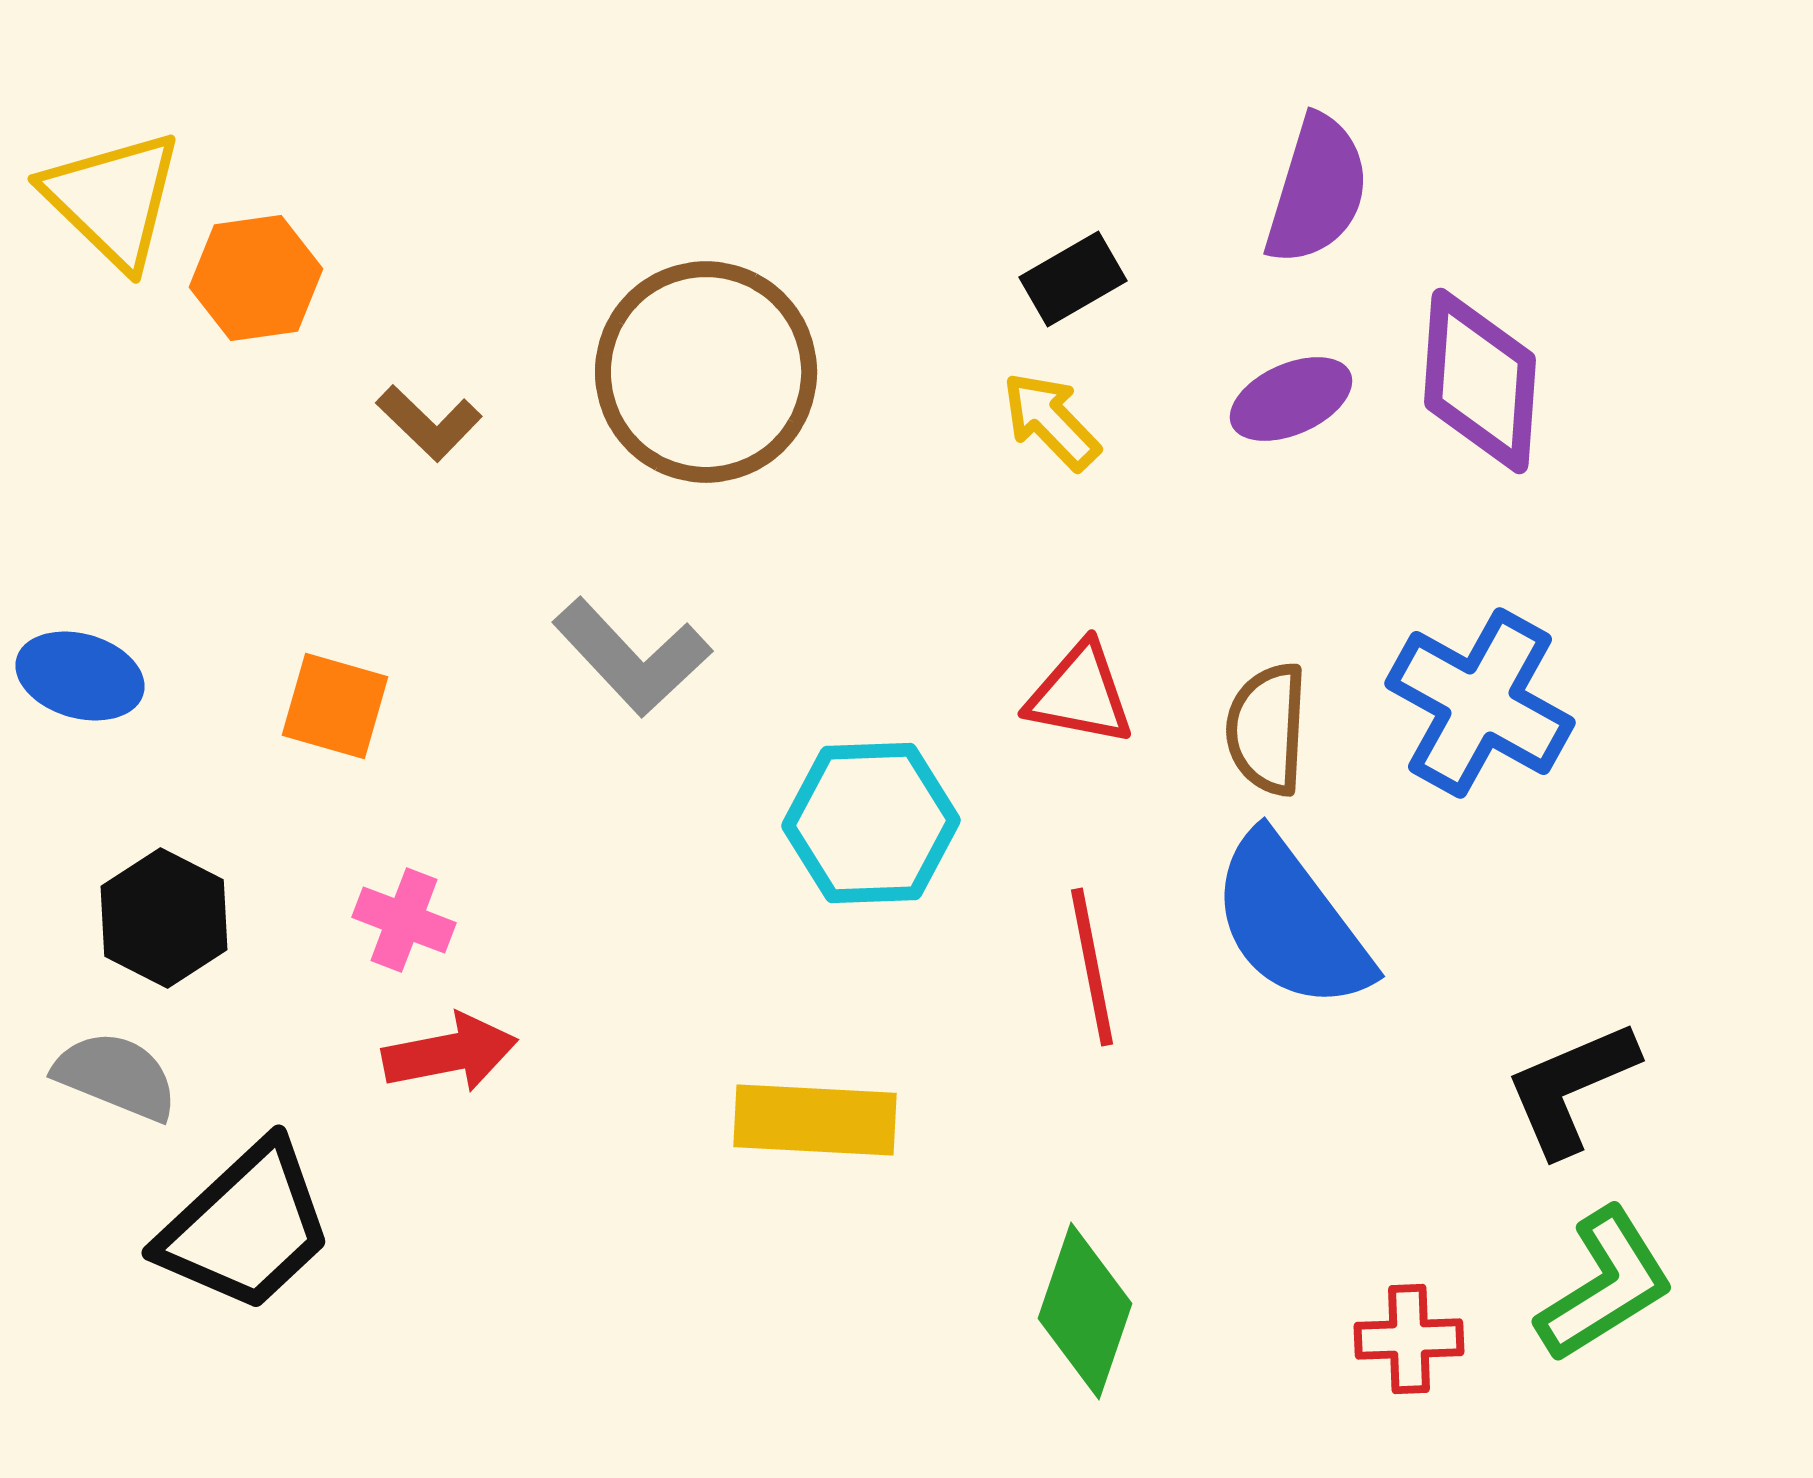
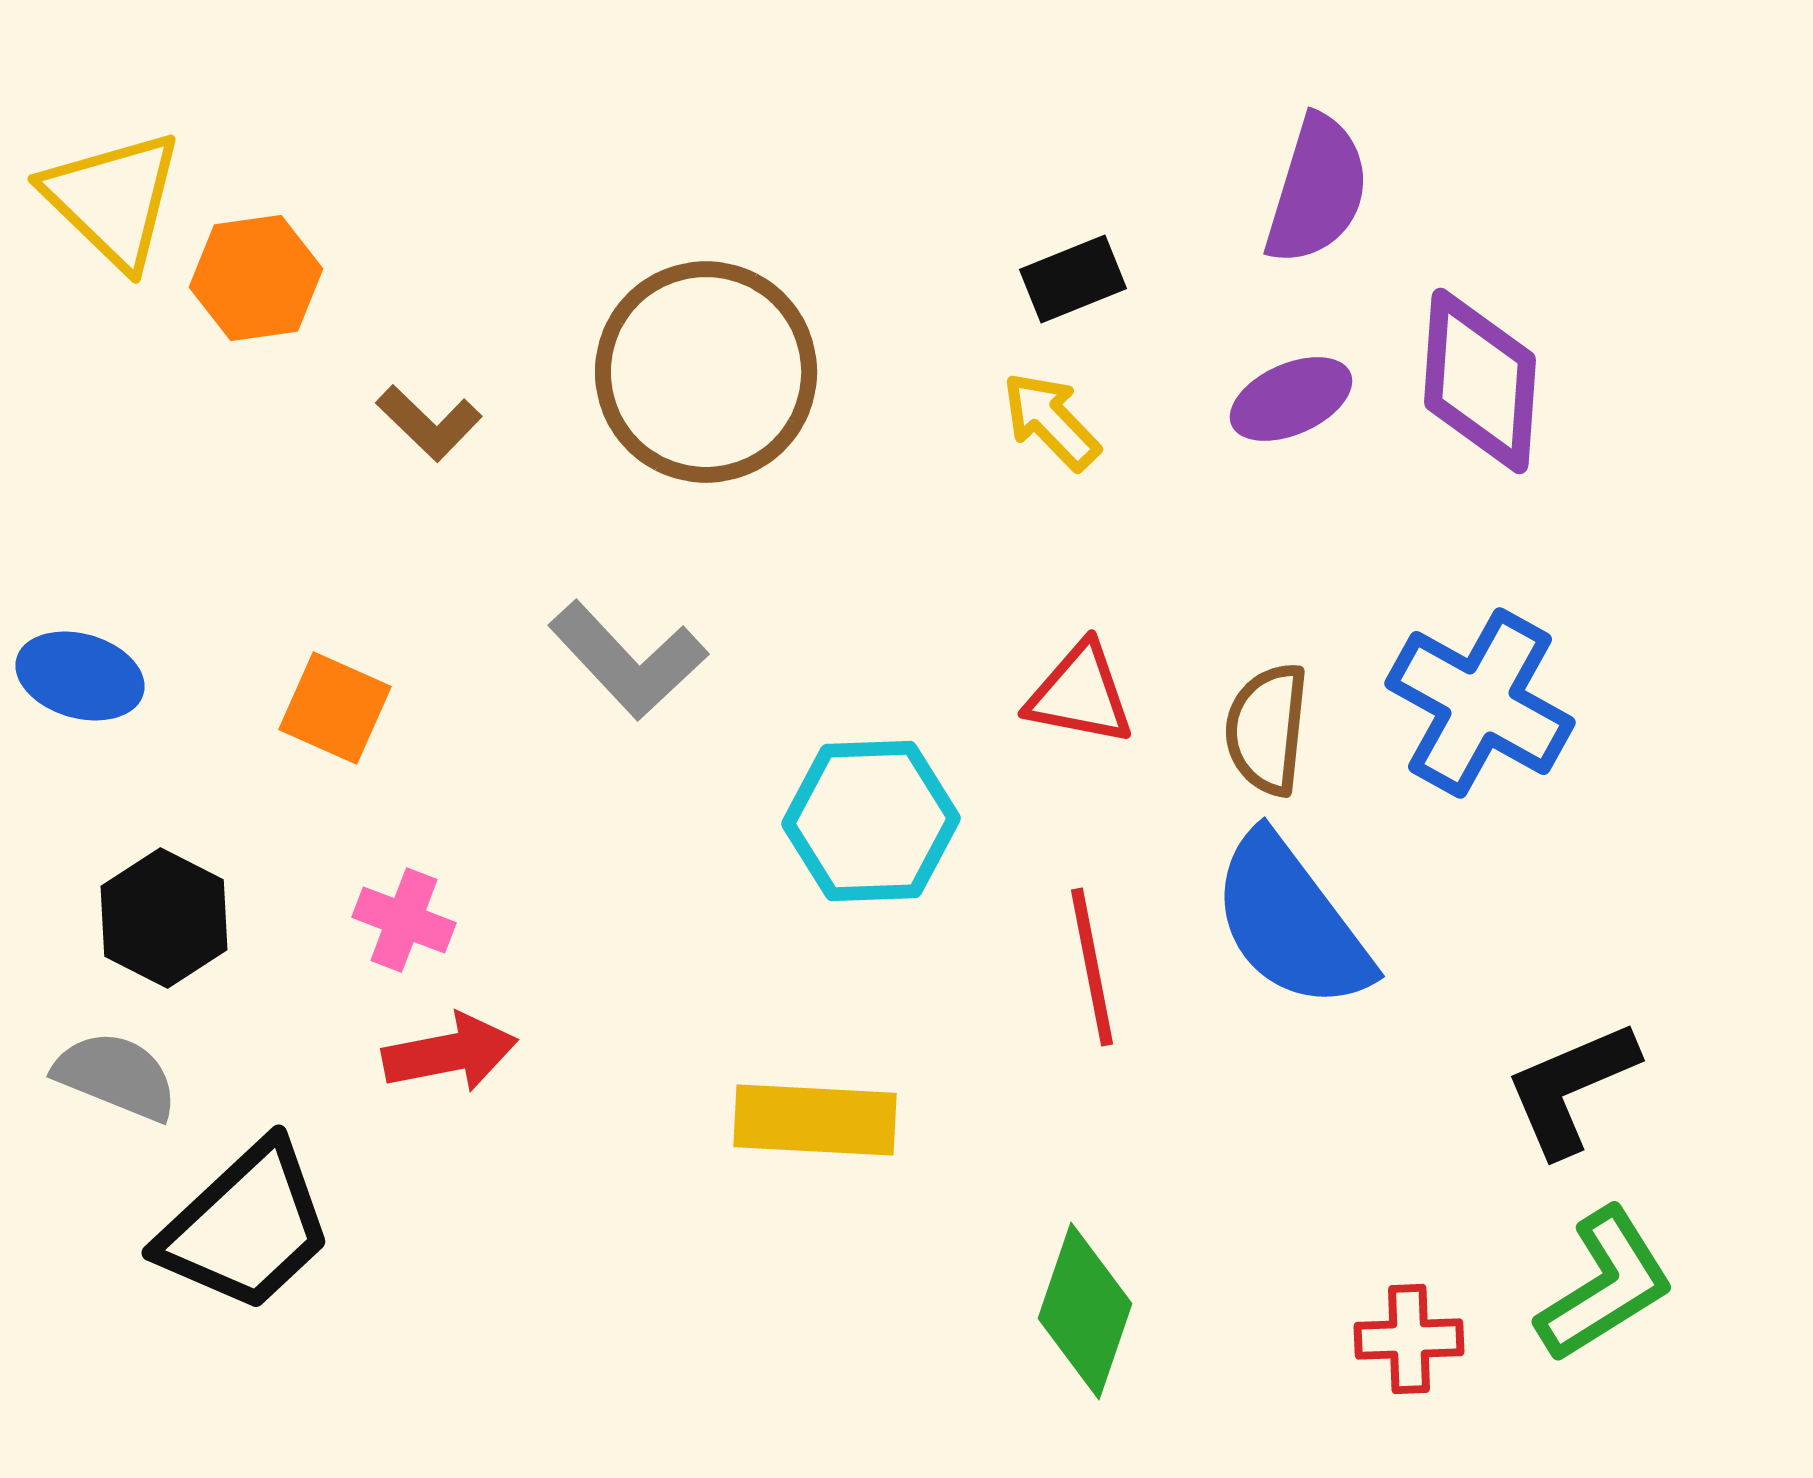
black rectangle: rotated 8 degrees clockwise
gray L-shape: moved 4 px left, 3 px down
orange square: moved 2 px down; rotated 8 degrees clockwise
brown semicircle: rotated 3 degrees clockwise
cyan hexagon: moved 2 px up
